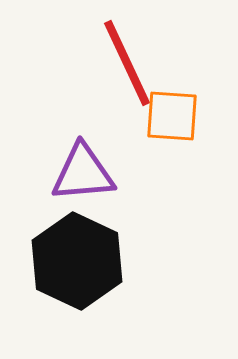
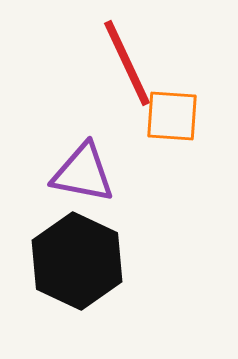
purple triangle: rotated 16 degrees clockwise
